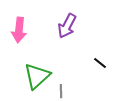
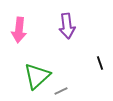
purple arrow: rotated 35 degrees counterclockwise
black line: rotated 32 degrees clockwise
gray line: rotated 64 degrees clockwise
